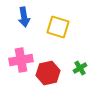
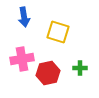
yellow square: moved 5 px down
pink cross: moved 1 px right, 1 px up
green cross: rotated 32 degrees clockwise
